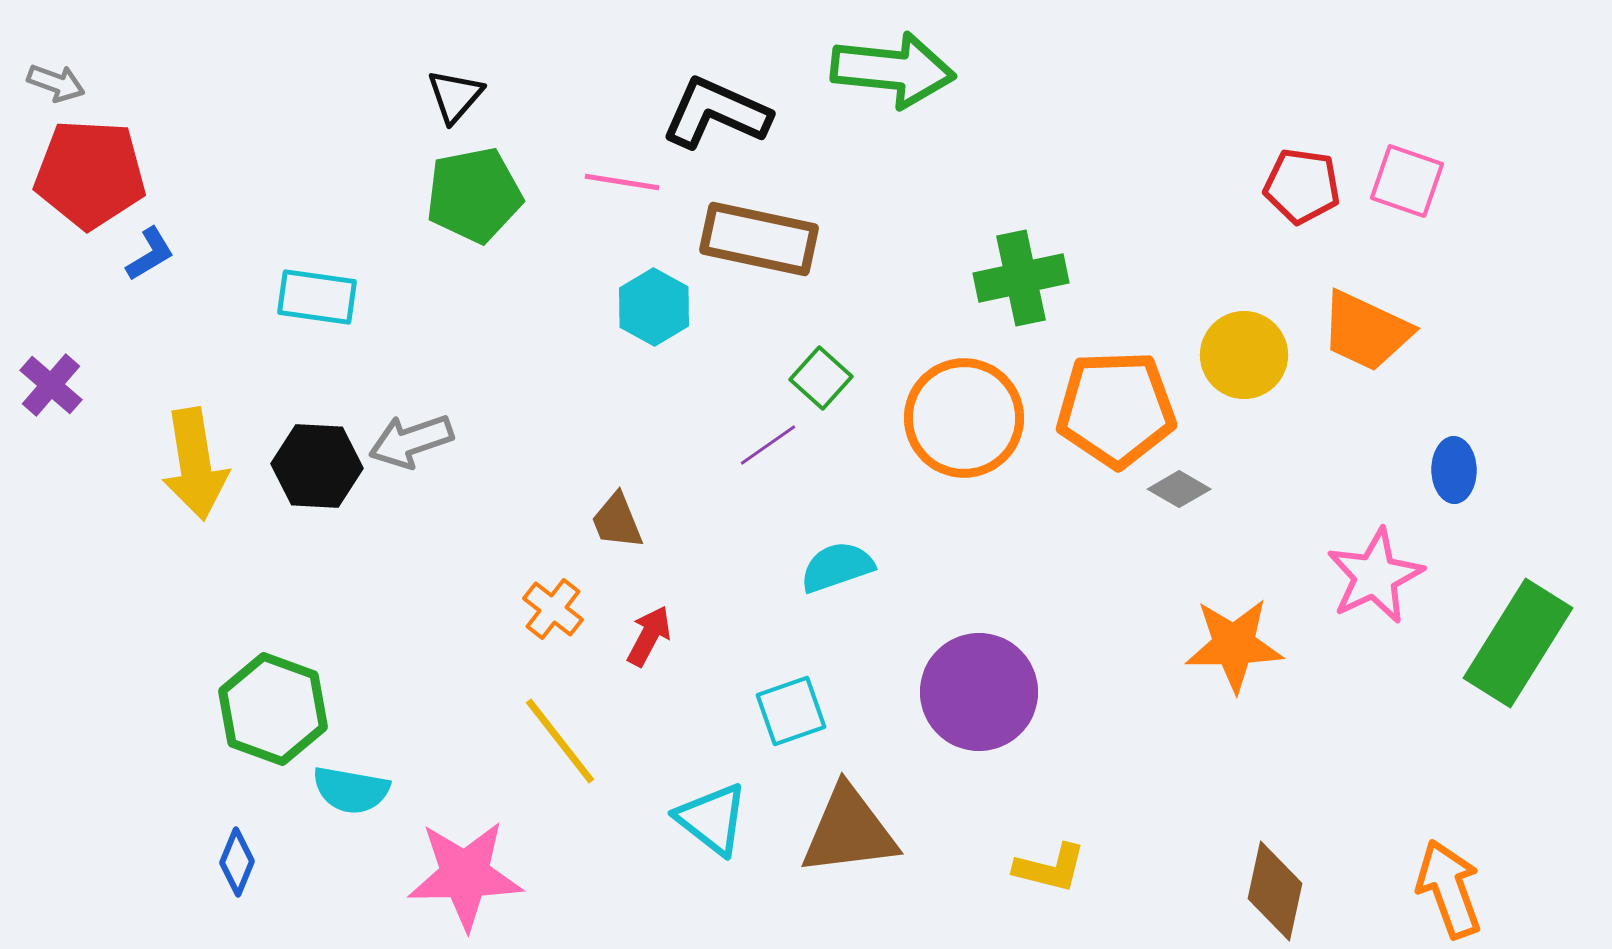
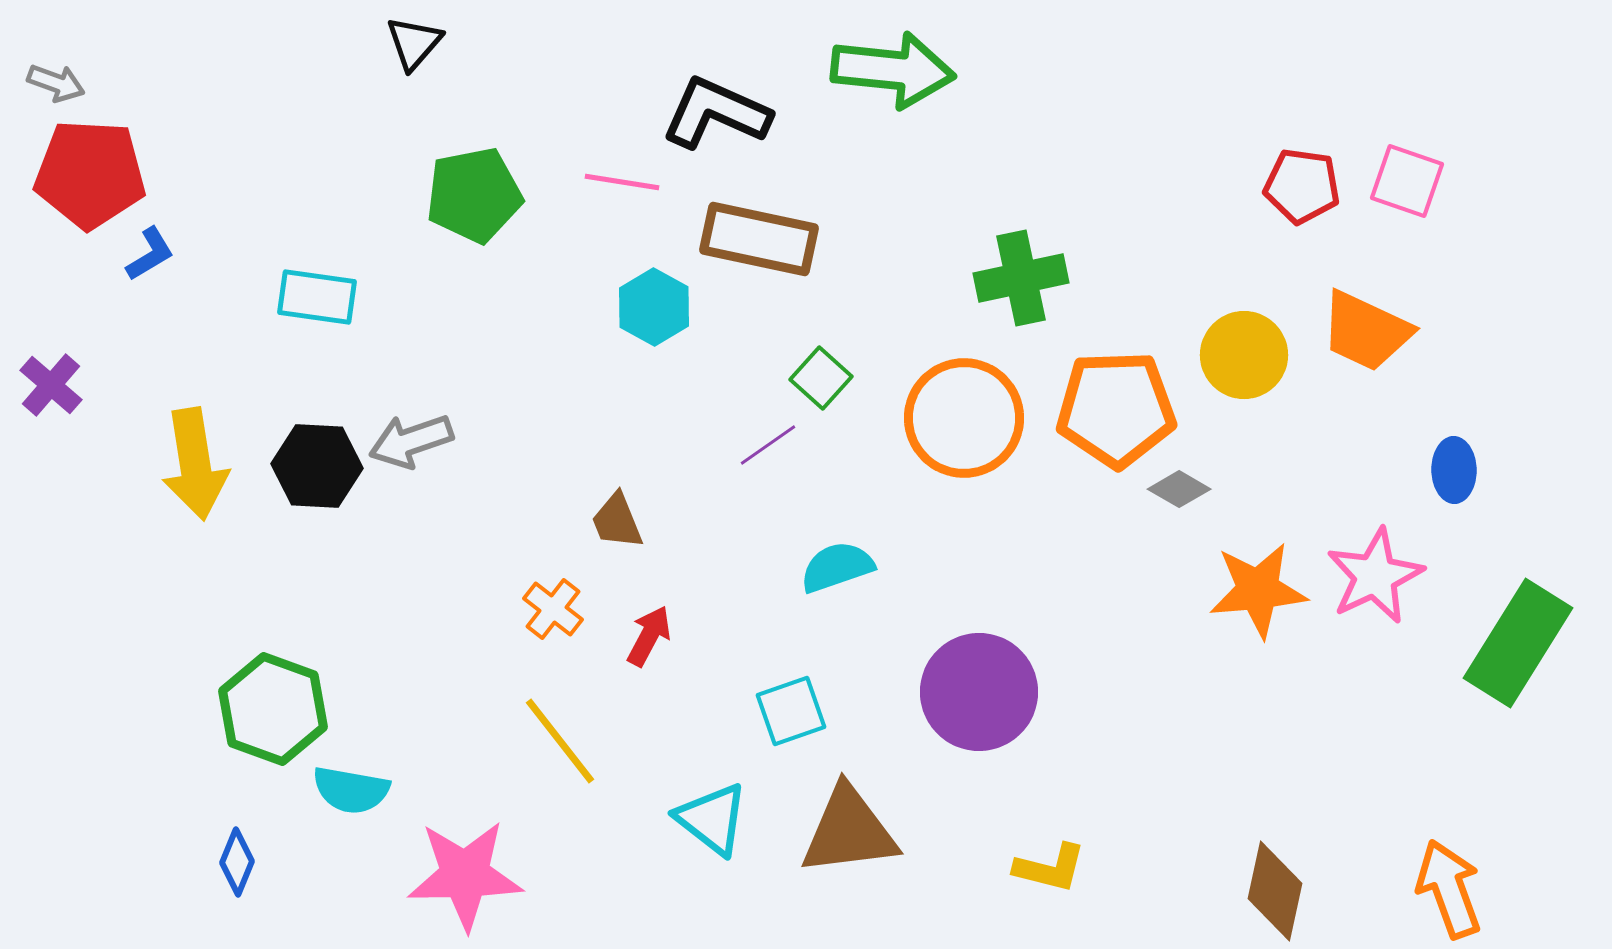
black triangle at (455, 96): moved 41 px left, 53 px up
orange star at (1234, 645): moved 24 px right, 55 px up; rotated 4 degrees counterclockwise
